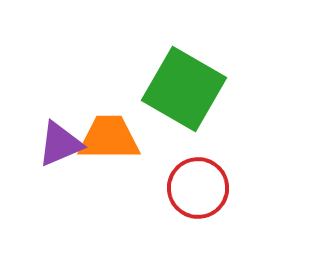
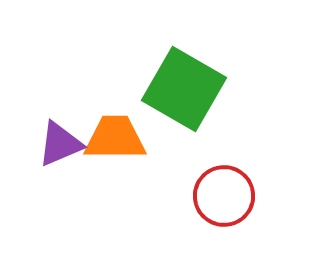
orange trapezoid: moved 6 px right
red circle: moved 26 px right, 8 px down
